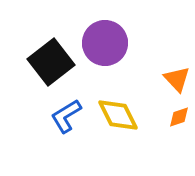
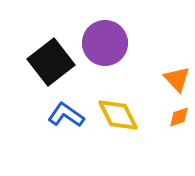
blue L-shape: moved 1 px up; rotated 66 degrees clockwise
